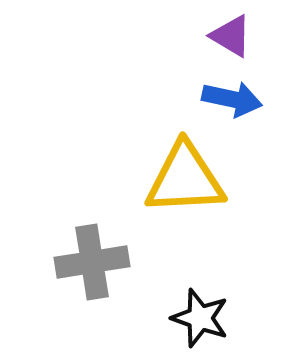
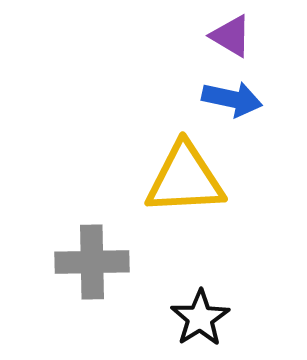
gray cross: rotated 8 degrees clockwise
black star: rotated 20 degrees clockwise
